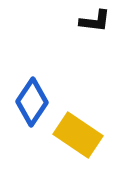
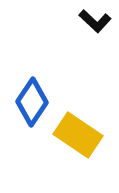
black L-shape: rotated 36 degrees clockwise
